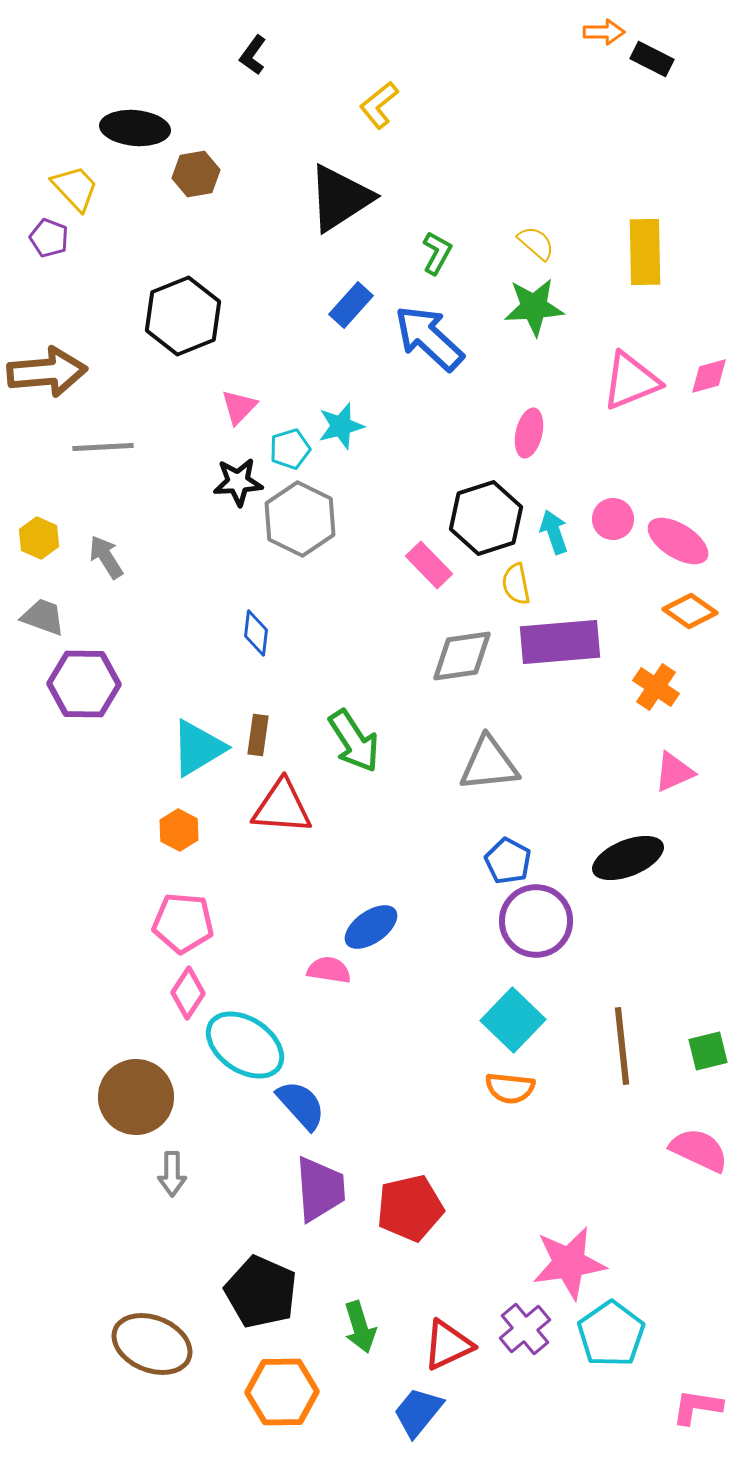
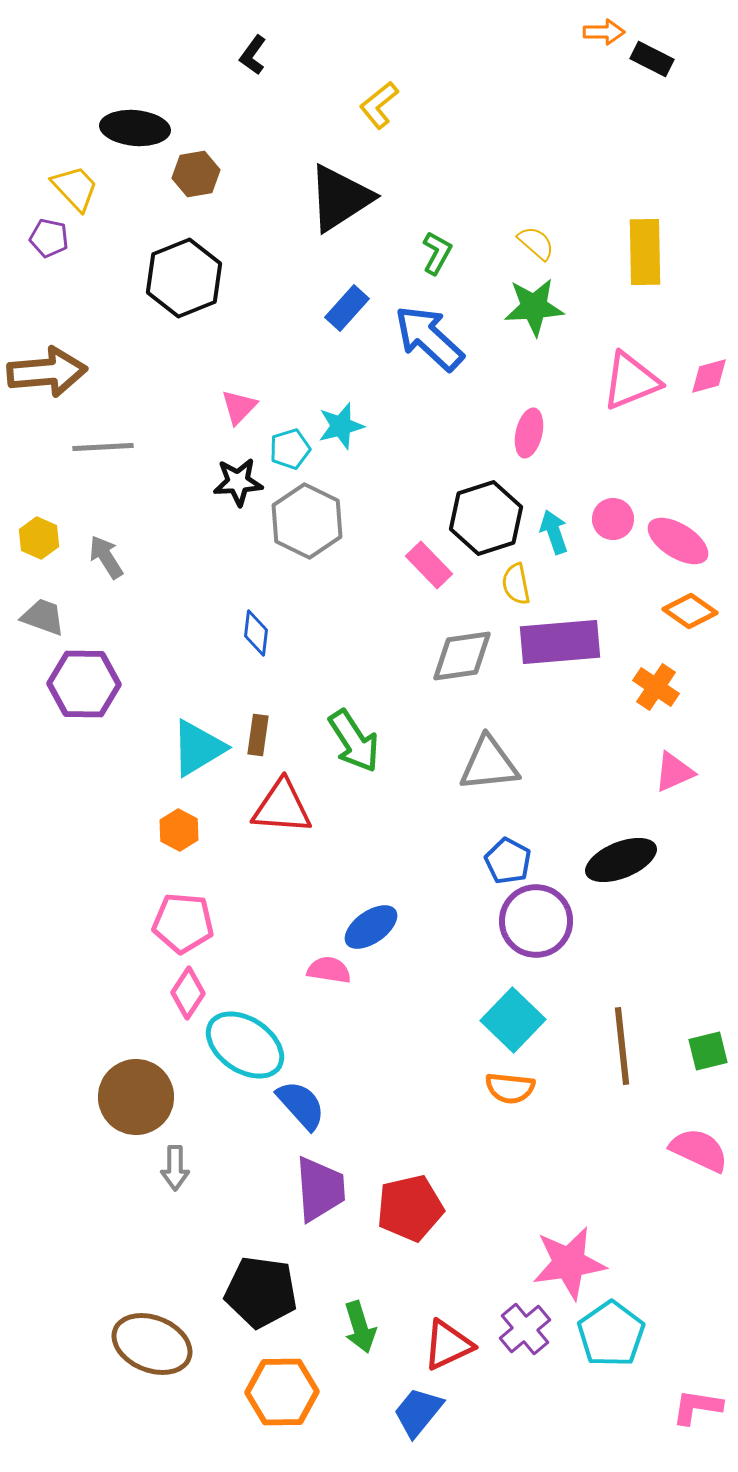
purple pentagon at (49, 238): rotated 9 degrees counterclockwise
blue rectangle at (351, 305): moved 4 px left, 3 px down
black hexagon at (183, 316): moved 1 px right, 38 px up
gray hexagon at (300, 519): moved 7 px right, 2 px down
black ellipse at (628, 858): moved 7 px left, 2 px down
gray arrow at (172, 1174): moved 3 px right, 6 px up
black pentagon at (261, 1292): rotated 16 degrees counterclockwise
